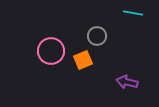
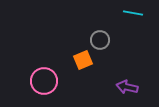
gray circle: moved 3 px right, 4 px down
pink circle: moved 7 px left, 30 px down
purple arrow: moved 5 px down
